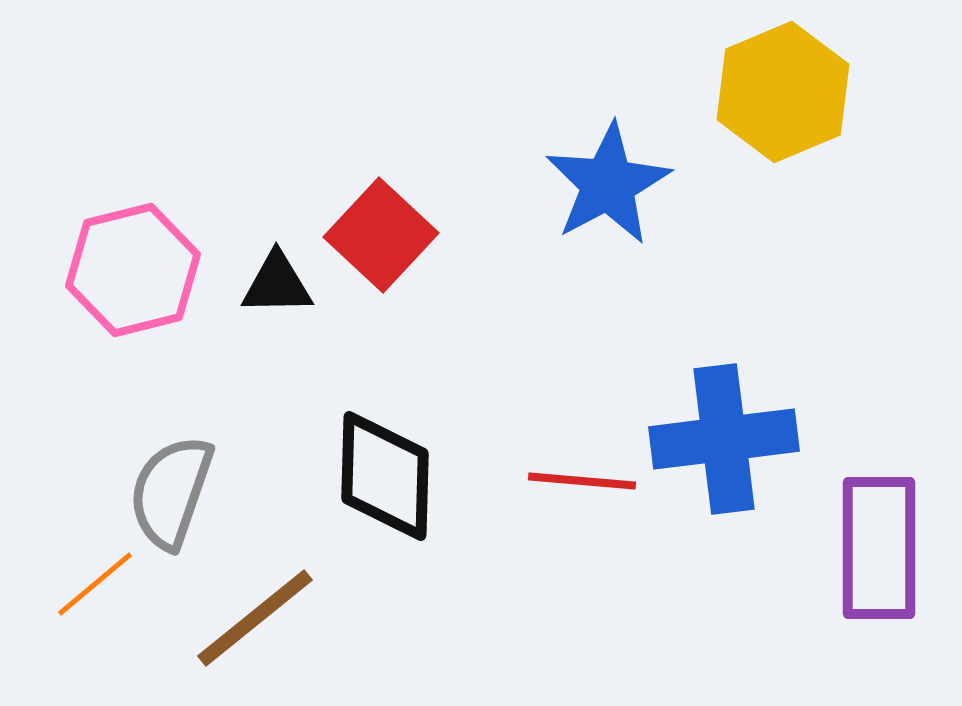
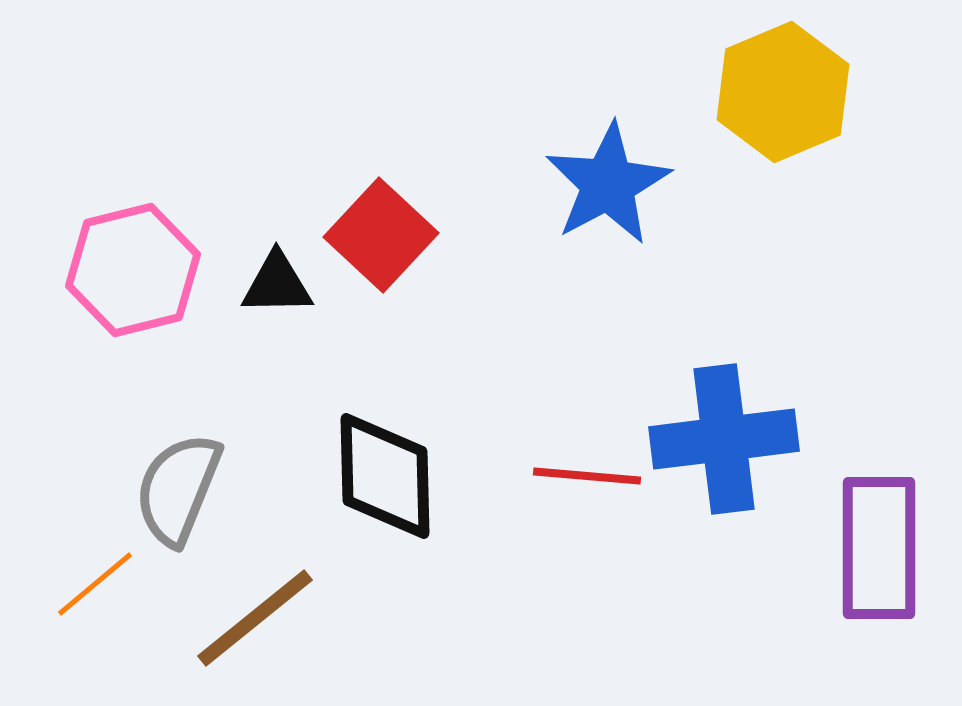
black diamond: rotated 3 degrees counterclockwise
red line: moved 5 px right, 5 px up
gray semicircle: moved 7 px right, 3 px up; rotated 3 degrees clockwise
